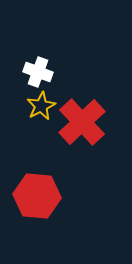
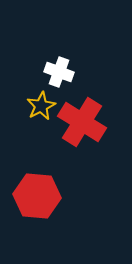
white cross: moved 21 px right
red cross: rotated 15 degrees counterclockwise
